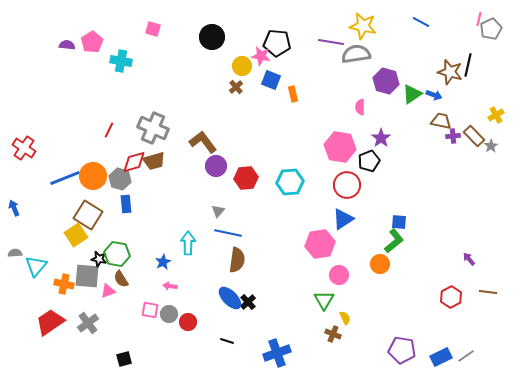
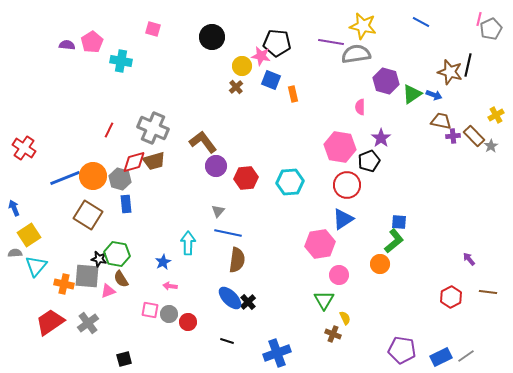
yellow square at (76, 235): moved 47 px left
